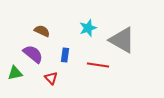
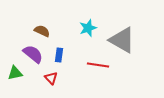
blue rectangle: moved 6 px left
